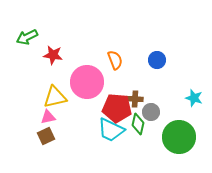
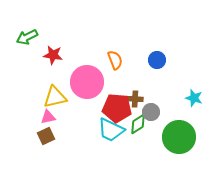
green diamond: rotated 45 degrees clockwise
